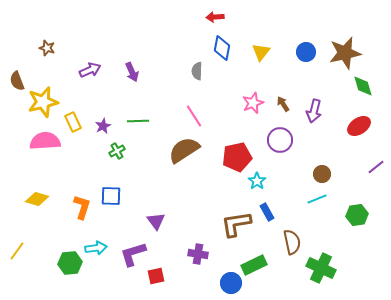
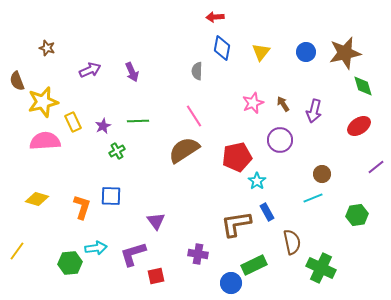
cyan line at (317, 199): moved 4 px left, 1 px up
